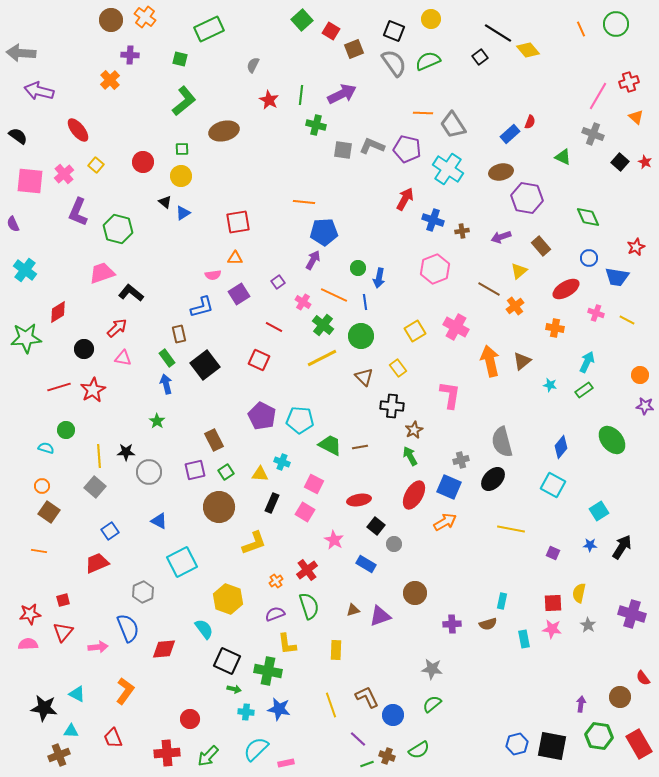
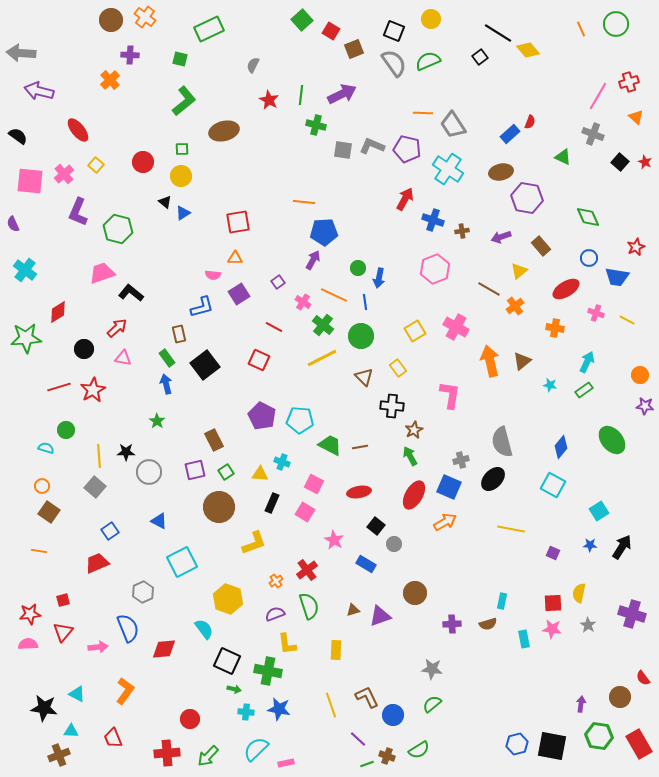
pink semicircle at (213, 275): rotated 14 degrees clockwise
red ellipse at (359, 500): moved 8 px up
